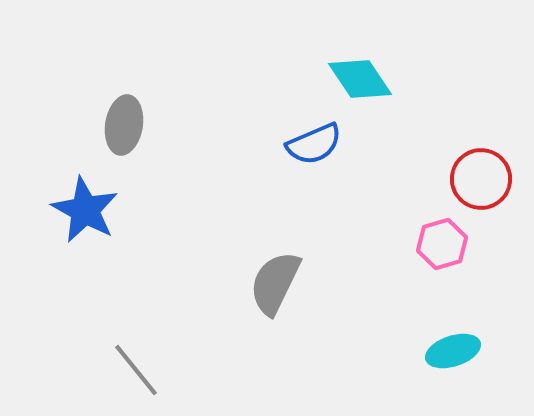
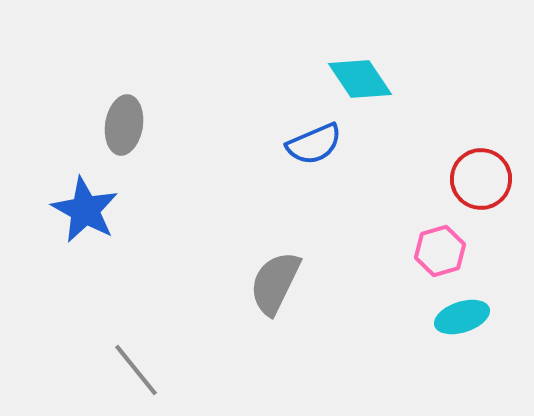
pink hexagon: moved 2 px left, 7 px down
cyan ellipse: moved 9 px right, 34 px up
